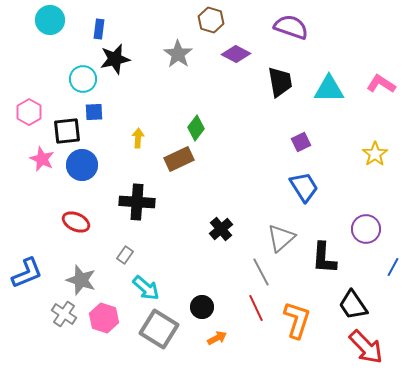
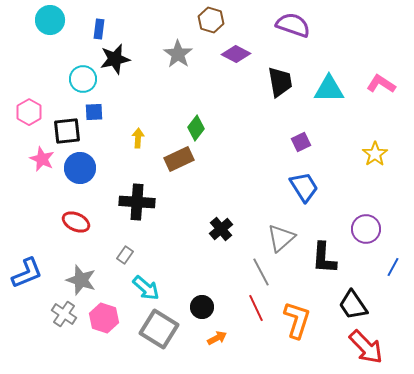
purple semicircle at (291, 27): moved 2 px right, 2 px up
blue circle at (82, 165): moved 2 px left, 3 px down
